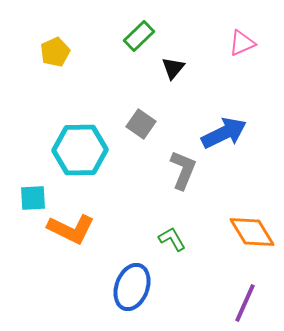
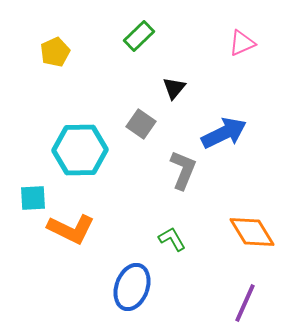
black triangle: moved 1 px right, 20 px down
